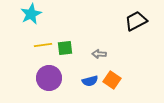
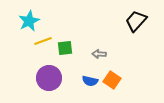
cyan star: moved 2 px left, 7 px down
black trapezoid: rotated 20 degrees counterclockwise
yellow line: moved 4 px up; rotated 12 degrees counterclockwise
blue semicircle: rotated 28 degrees clockwise
